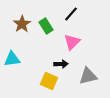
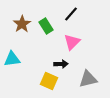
gray triangle: moved 3 px down
